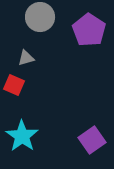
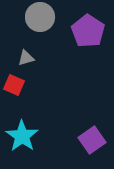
purple pentagon: moved 1 px left, 1 px down
